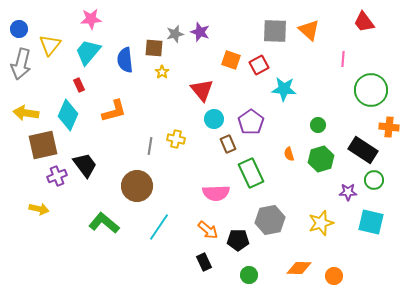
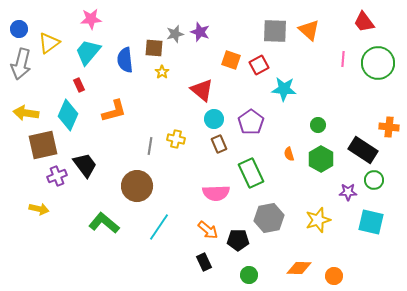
yellow triangle at (50, 45): moved 1 px left, 2 px up; rotated 15 degrees clockwise
red triangle at (202, 90): rotated 10 degrees counterclockwise
green circle at (371, 90): moved 7 px right, 27 px up
brown rectangle at (228, 144): moved 9 px left
green hexagon at (321, 159): rotated 15 degrees counterclockwise
gray hexagon at (270, 220): moved 1 px left, 2 px up
yellow star at (321, 223): moved 3 px left, 3 px up
